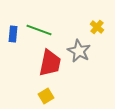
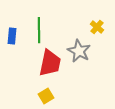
green line: rotated 70 degrees clockwise
blue rectangle: moved 1 px left, 2 px down
